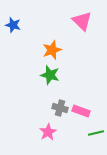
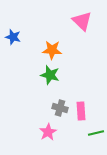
blue star: moved 12 px down
orange star: rotated 24 degrees clockwise
pink rectangle: rotated 66 degrees clockwise
